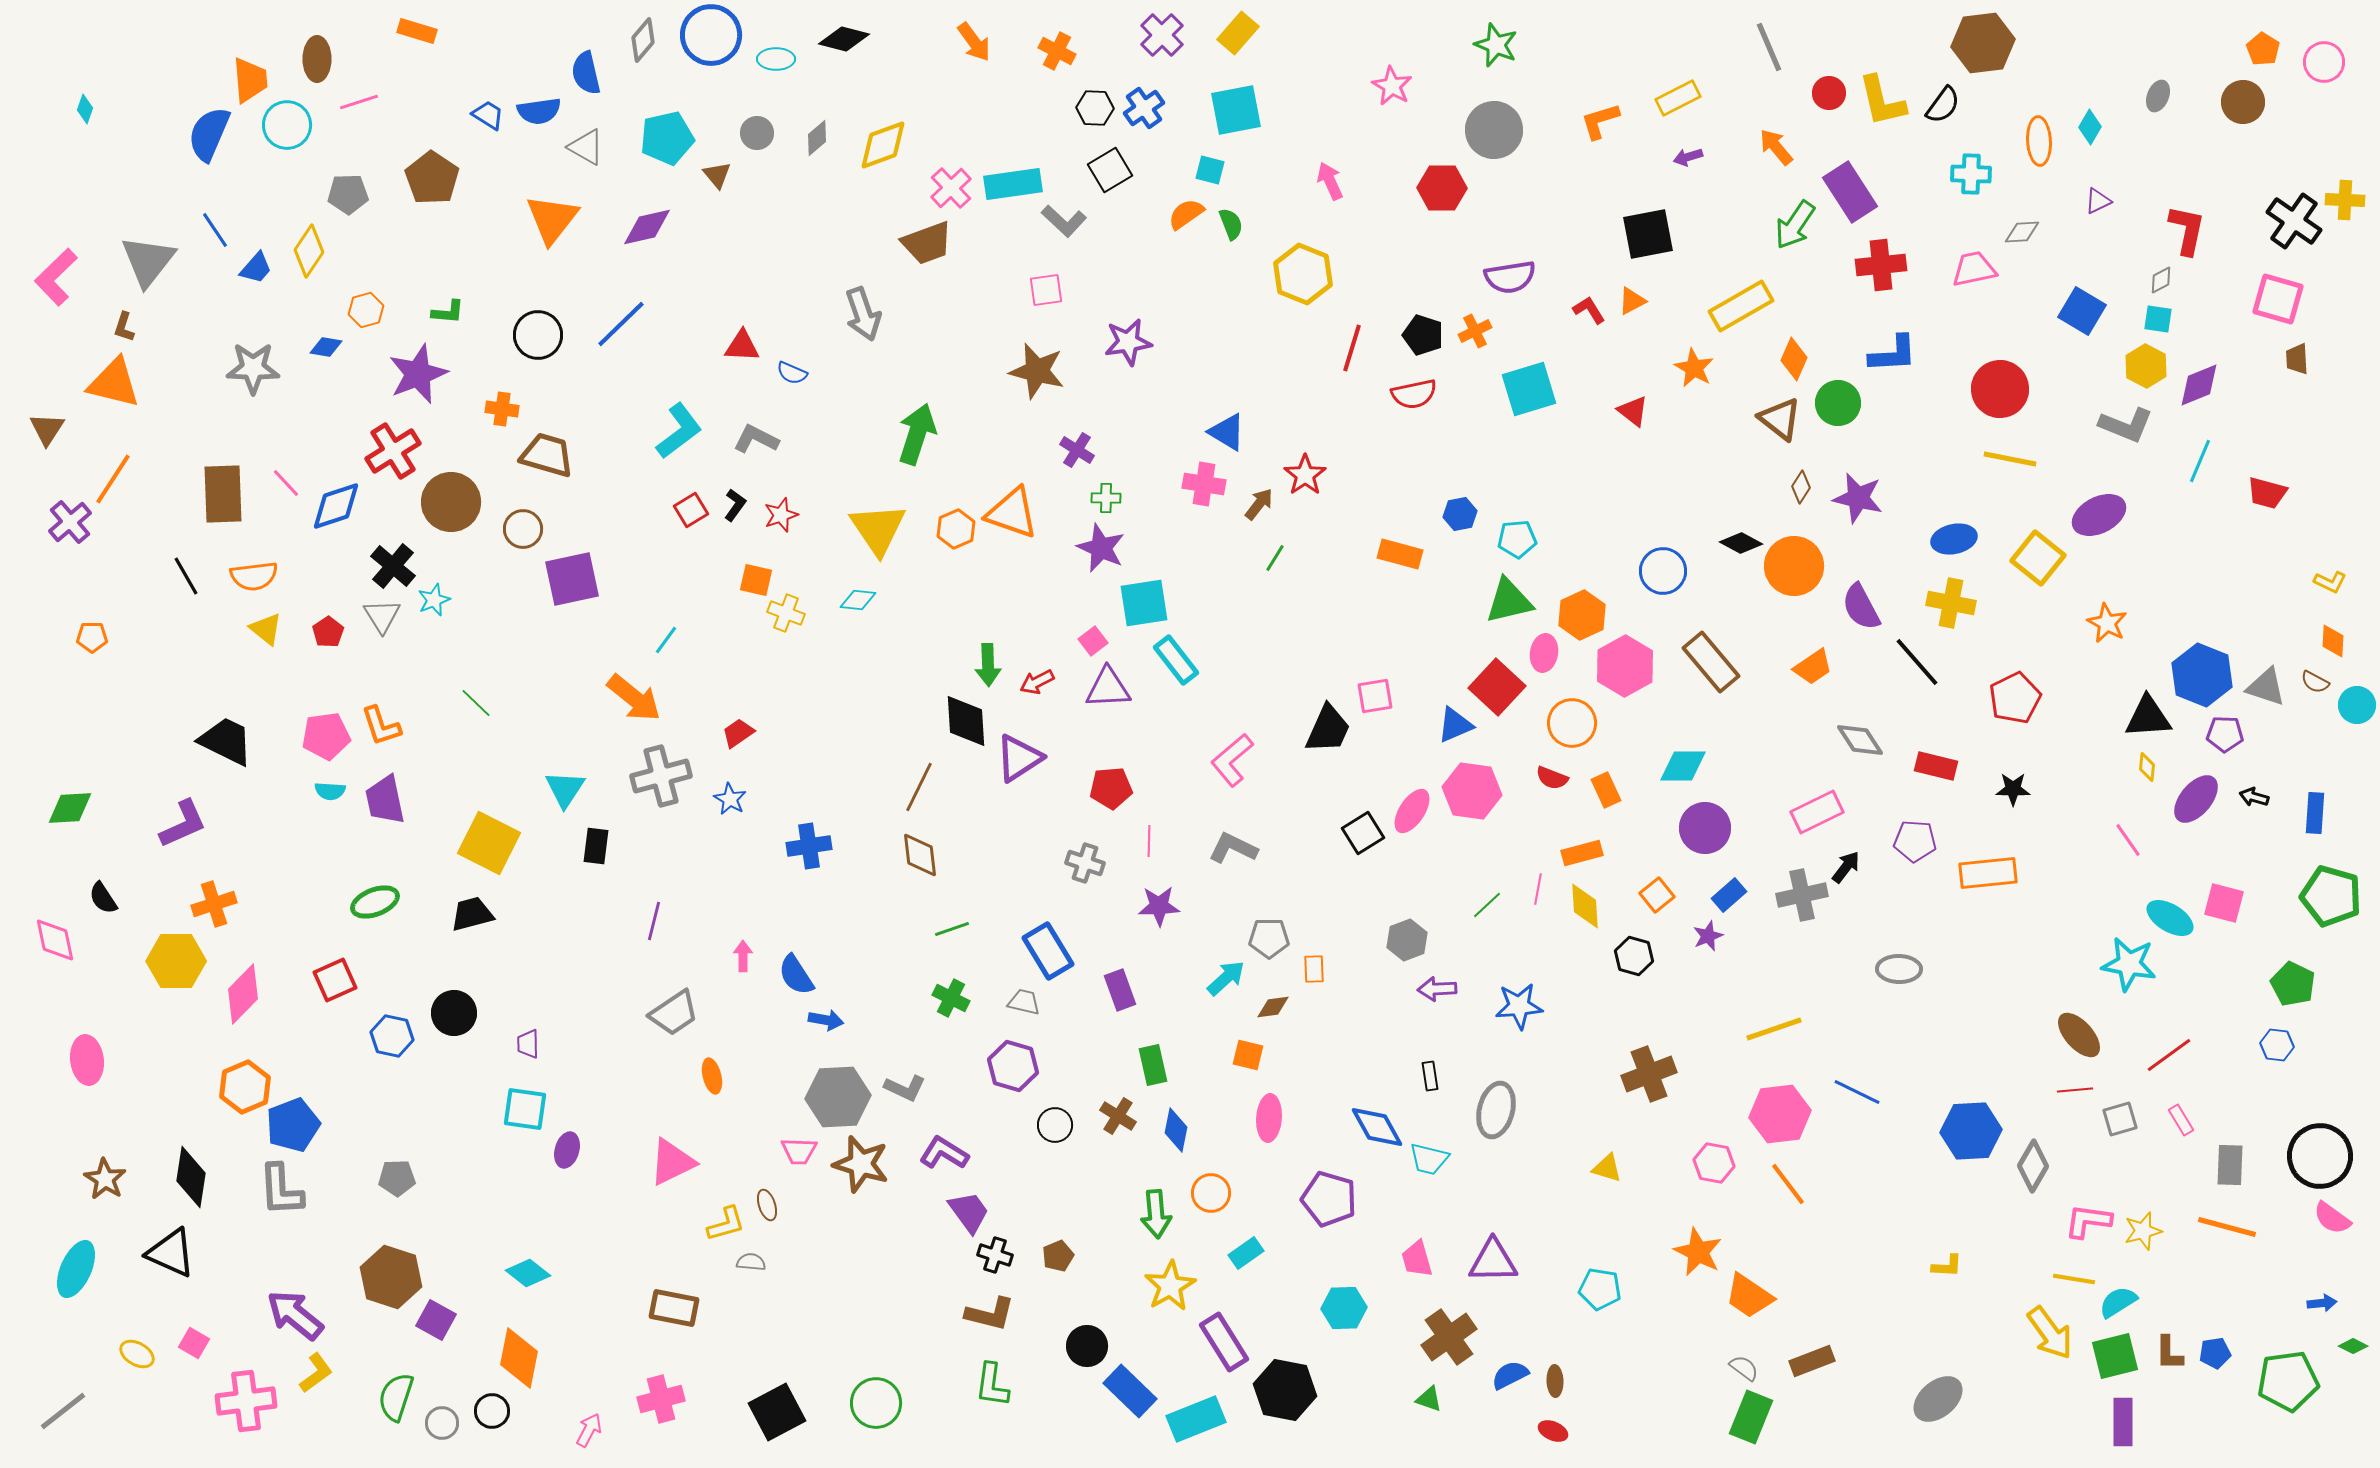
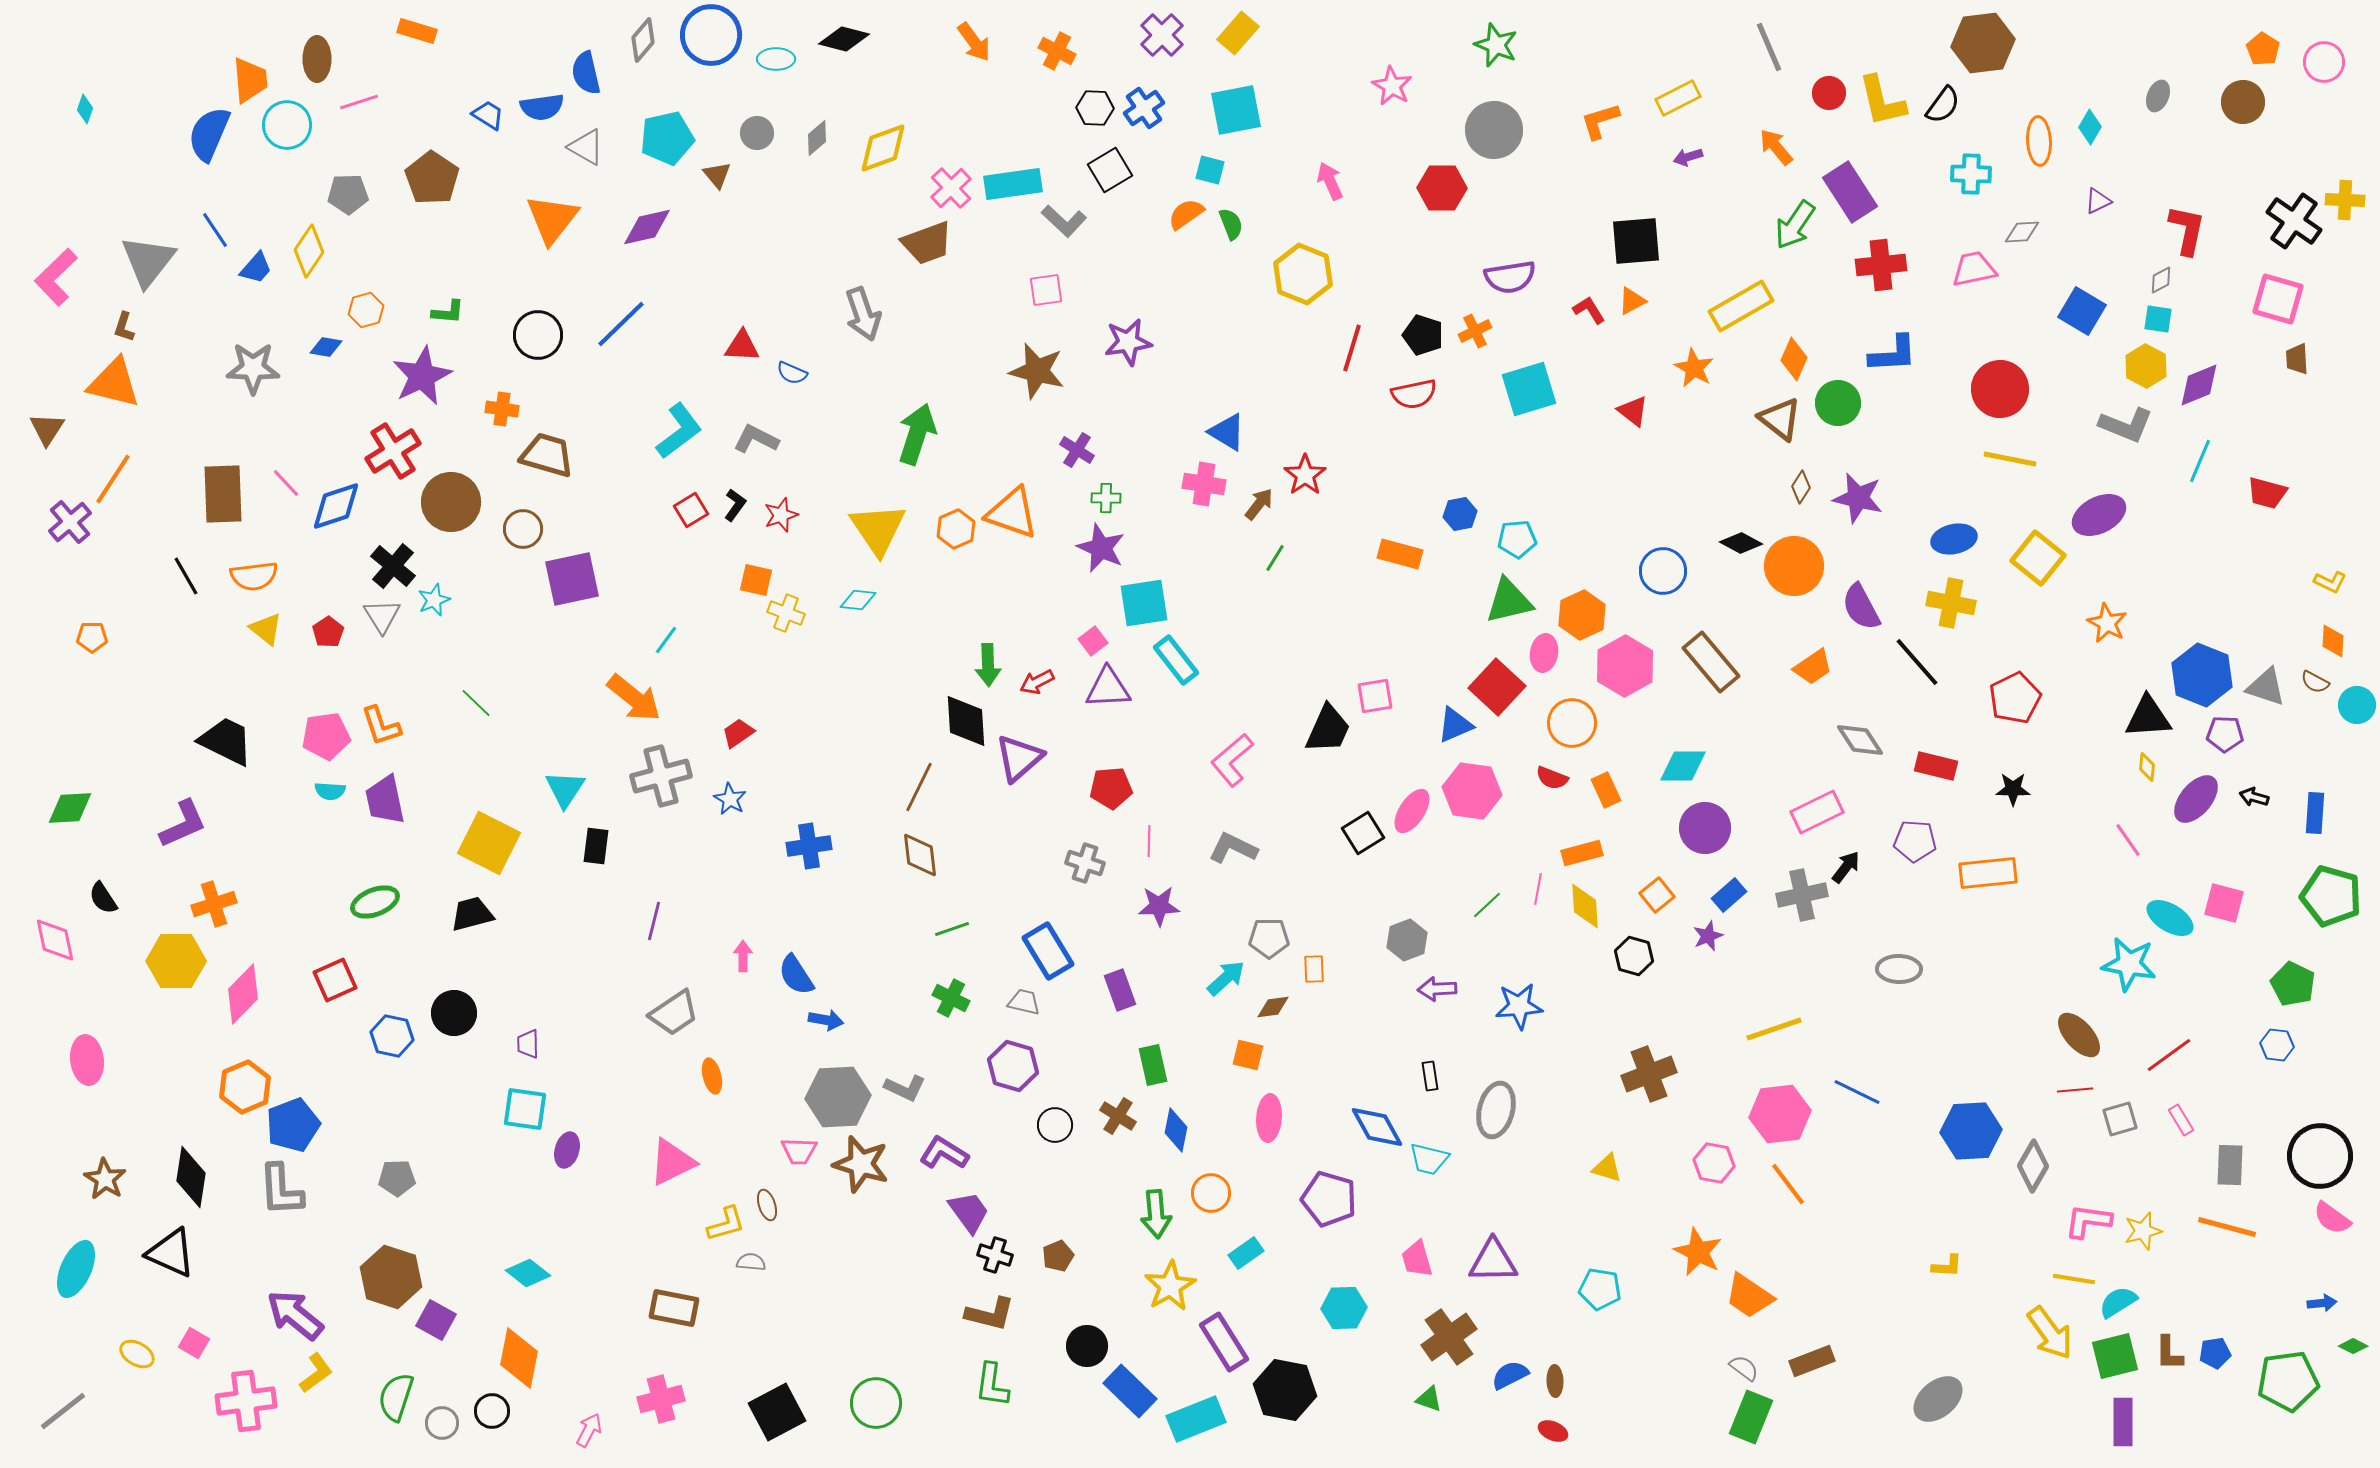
blue semicircle at (539, 111): moved 3 px right, 4 px up
yellow diamond at (883, 145): moved 3 px down
black square at (1648, 234): moved 12 px left, 7 px down; rotated 6 degrees clockwise
purple star at (418, 374): moved 4 px right, 2 px down; rotated 4 degrees counterclockwise
purple triangle at (1019, 758): rotated 8 degrees counterclockwise
